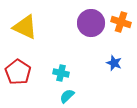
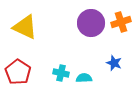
orange cross: rotated 36 degrees counterclockwise
cyan semicircle: moved 17 px right, 18 px up; rotated 42 degrees clockwise
